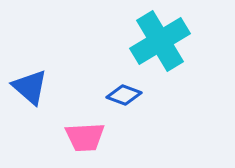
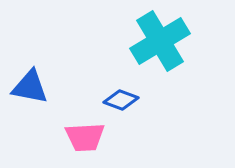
blue triangle: rotated 30 degrees counterclockwise
blue diamond: moved 3 px left, 5 px down
